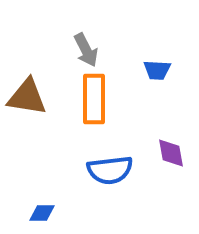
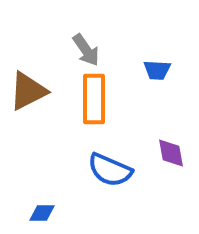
gray arrow: rotated 8 degrees counterclockwise
brown triangle: moved 1 px right, 6 px up; rotated 36 degrees counterclockwise
blue semicircle: rotated 30 degrees clockwise
